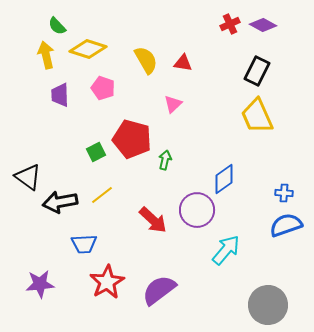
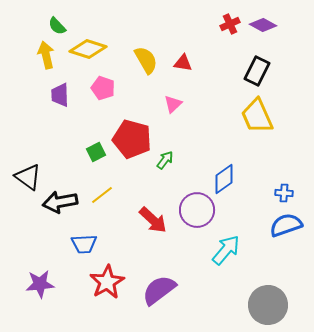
green arrow: rotated 24 degrees clockwise
